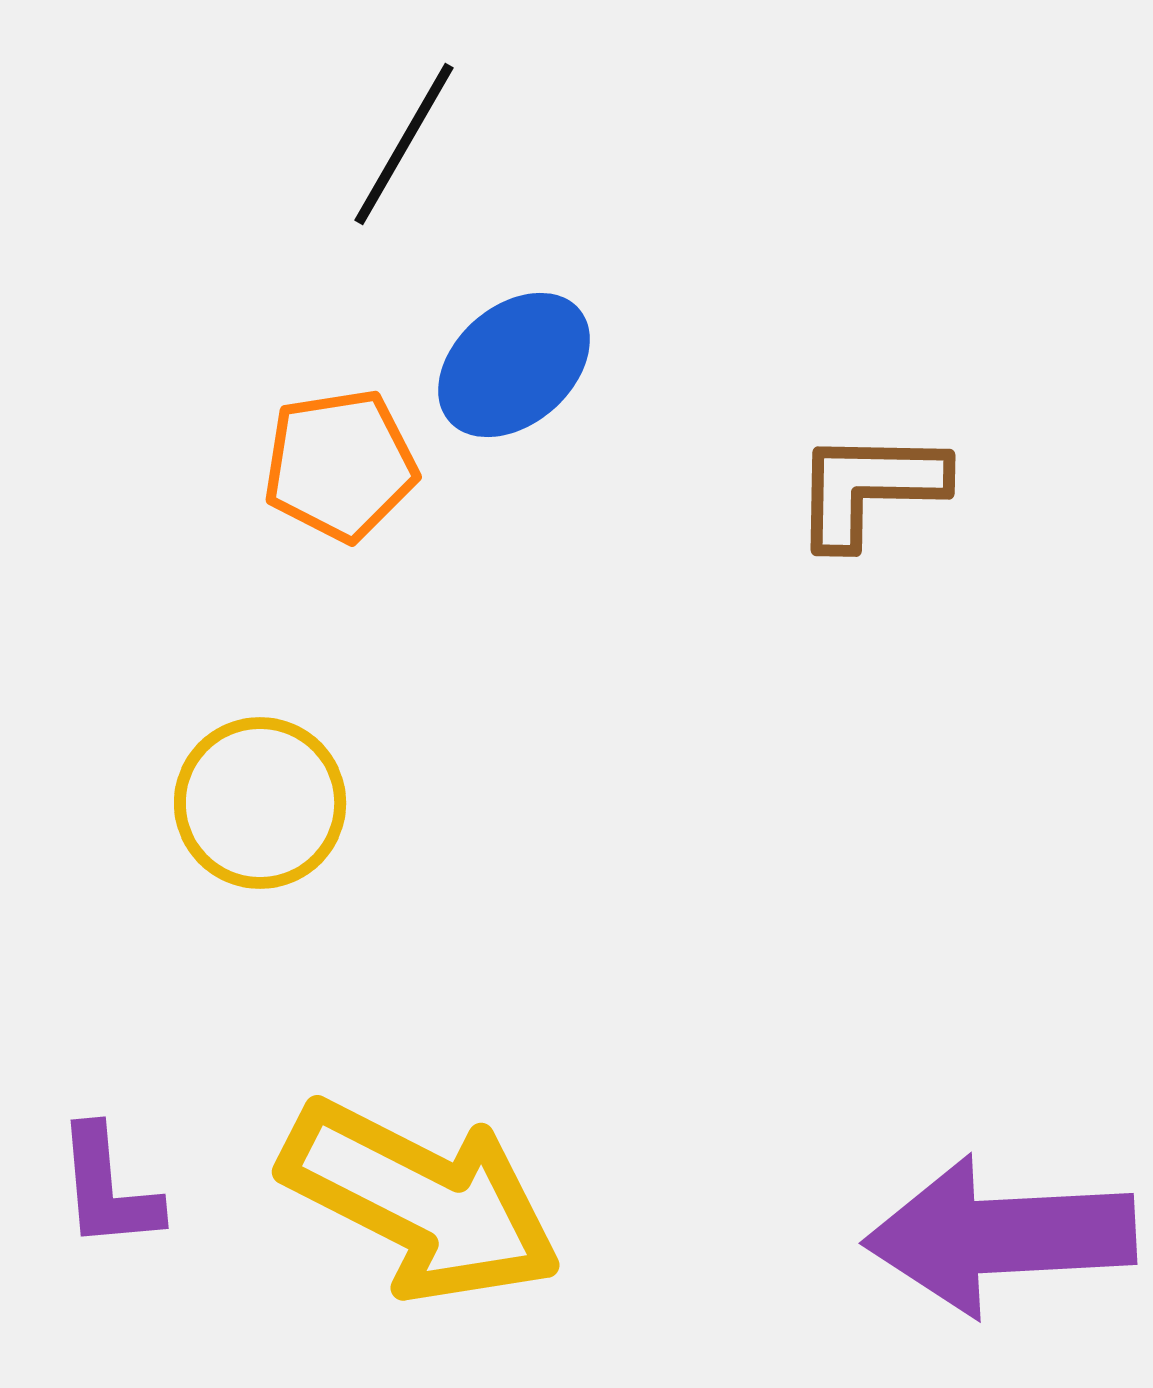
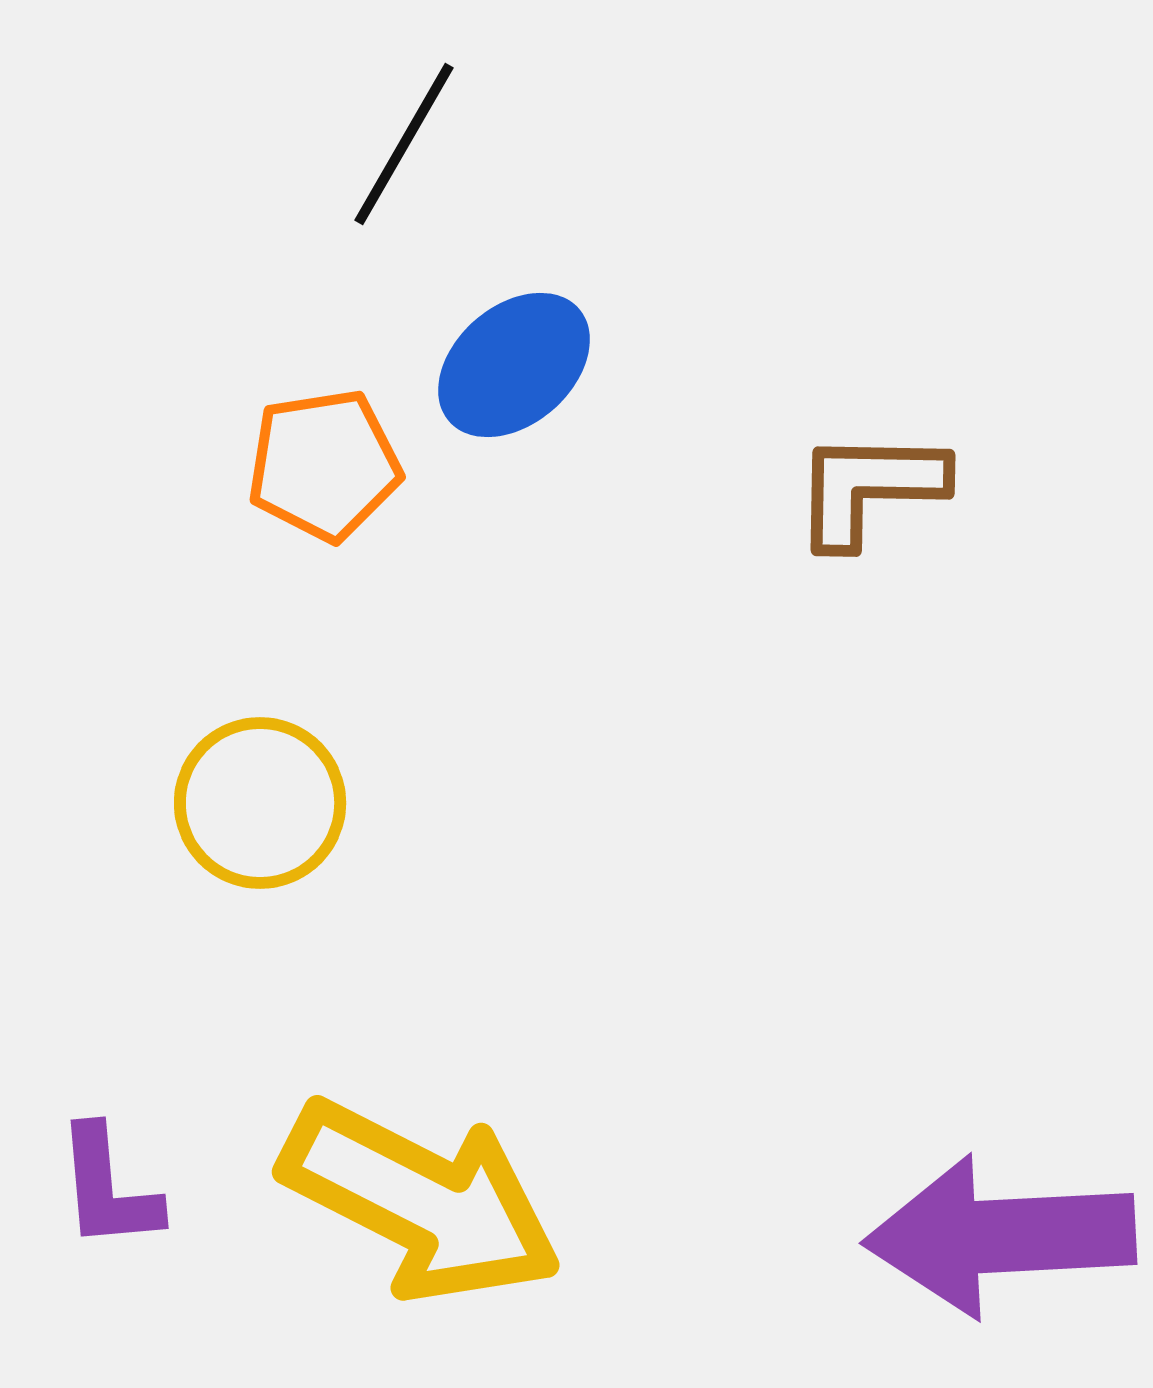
orange pentagon: moved 16 px left
